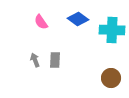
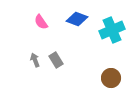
blue diamond: moved 1 px left; rotated 15 degrees counterclockwise
cyan cross: rotated 25 degrees counterclockwise
gray rectangle: moved 1 px right; rotated 35 degrees counterclockwise
